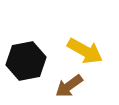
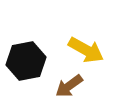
yellow arrow: moved 1 px right, 1 px up
